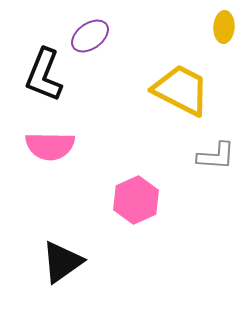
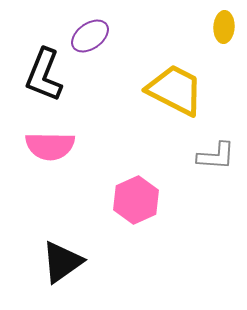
yellow trapezoid: moved 6 px left
